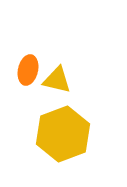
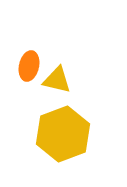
orange ellipse: moved 1 px right, 4 px up
